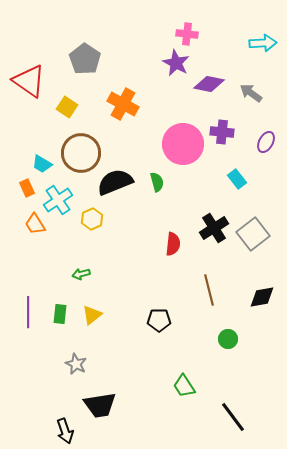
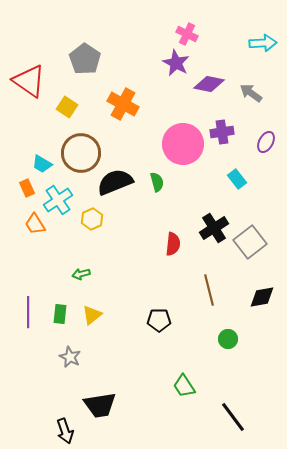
pink cross: rotated 20 degrees clockwise
purple cross: rotated 15 degrees counterclockwise
gray square: moved 3 px left, 8 px down
gray star: moved 6 px left, 7 px up
